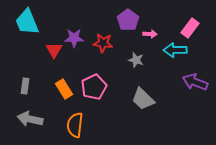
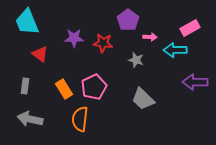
pink rectangle: rotated 24 degrees clockwise
pink arrow: moved 3 px down
red triangle: moved 14 px left, 4 px down; rotated 24 degrees counterclockwise
purple arrow: rotated 20 degrees counterclockwise
orange semicircle: moved 5 px right, 6 px up
